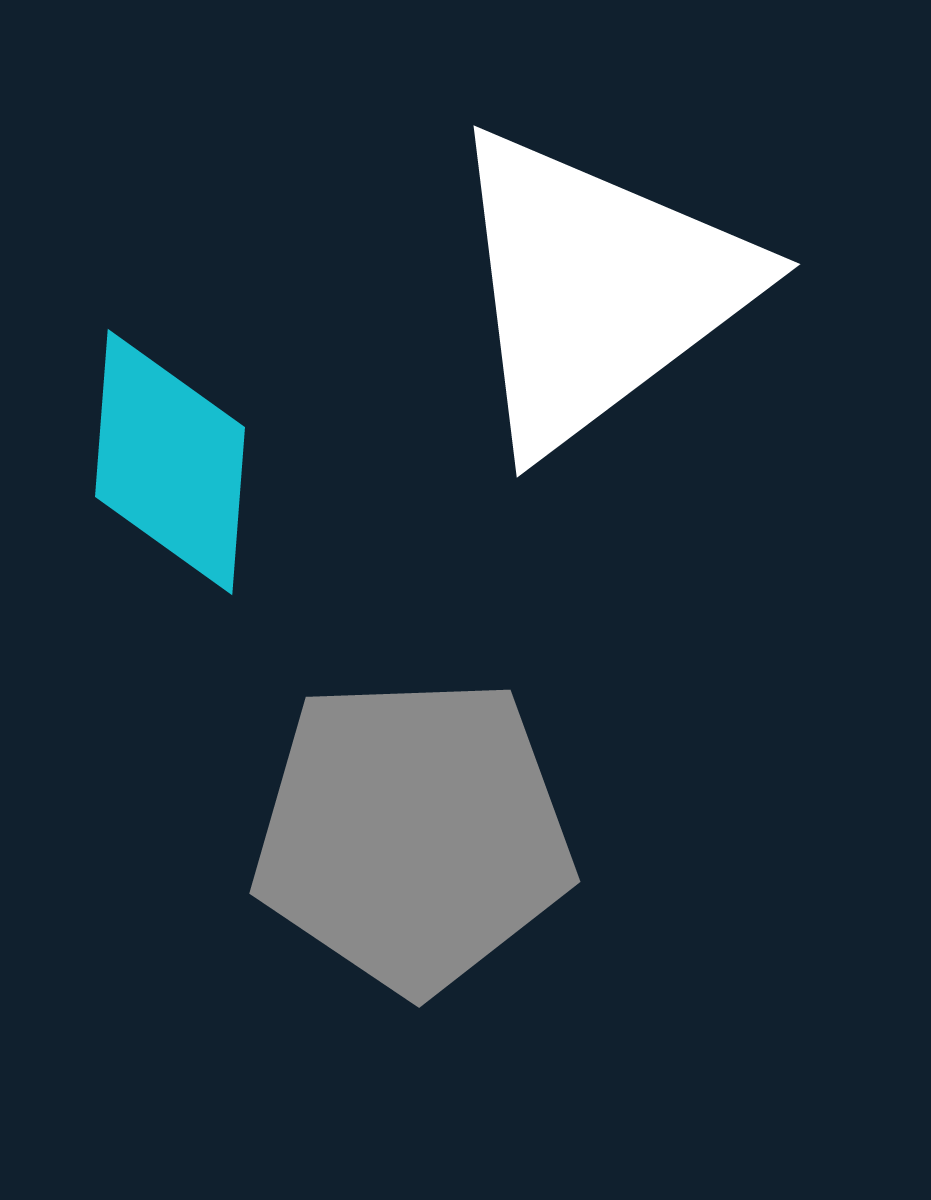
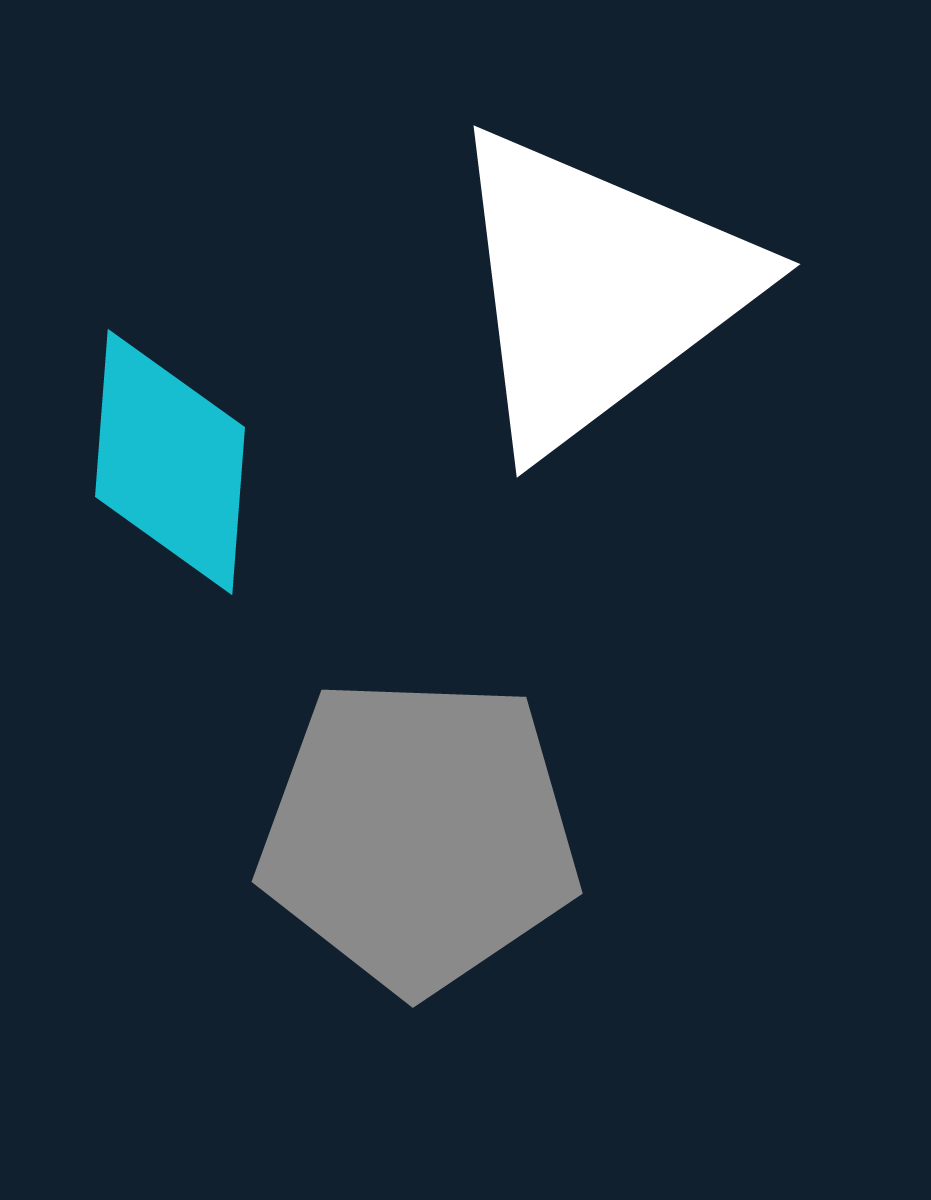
gray pentagon: moved 6 px right; rotated 4 degrees clockwise
